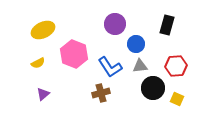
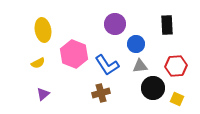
black rectangle: rotated 18 degrees counterclockwise
yellow ellipse: rotated 75 degrees counterclockwise
blue L-shape: moved 3 px left, 2 px up
